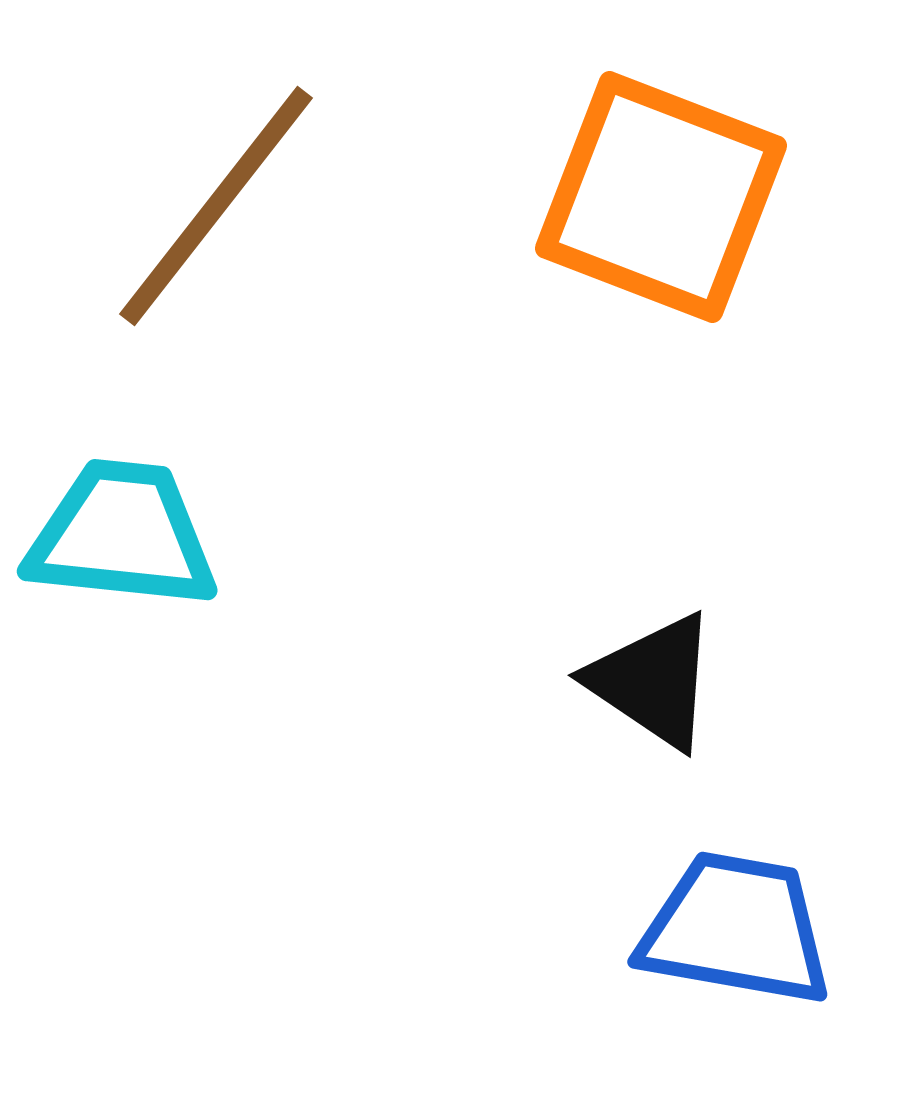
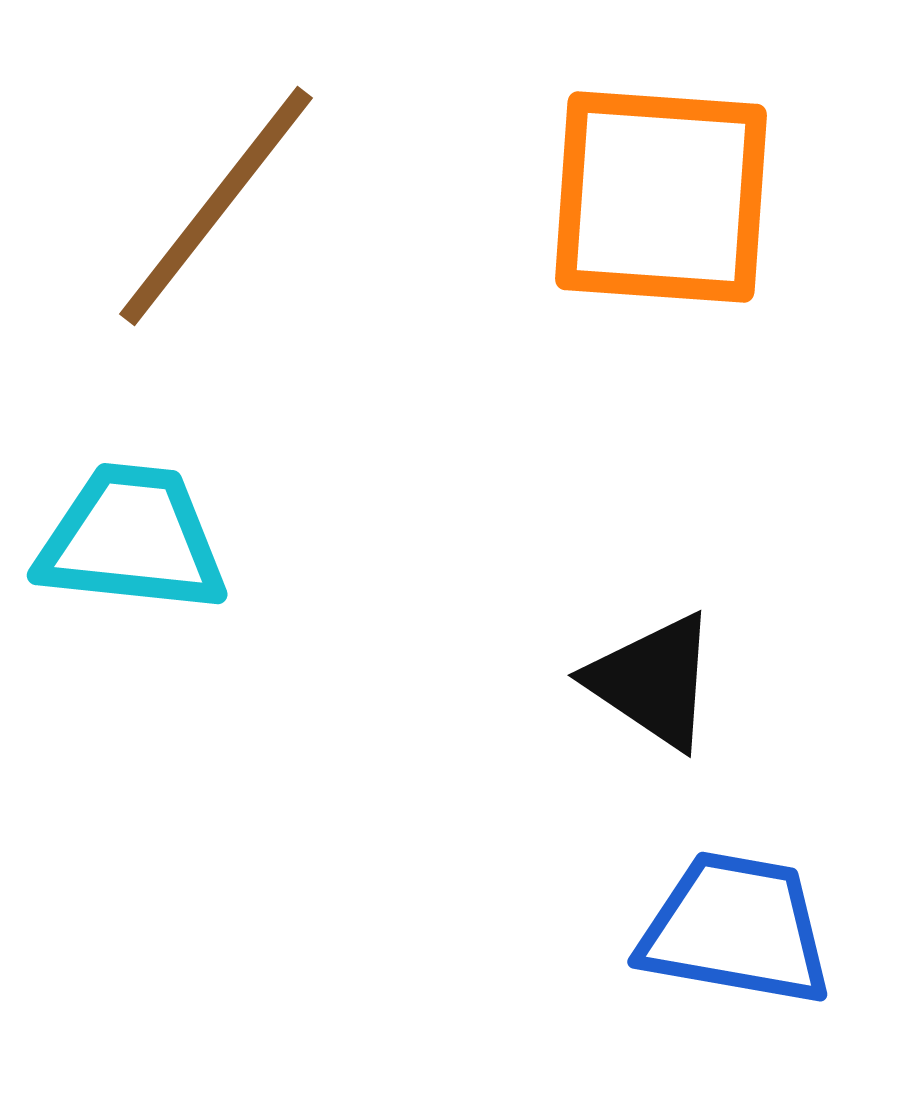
orange square: rotated 17 degrees counterclockwise
cyan trapezoid: moved 10 px right, 4 px down
